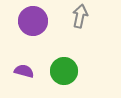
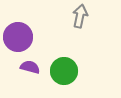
purple circle: moved 15 px left, 16 px down
purple semicircle: moved 6 px right, 4 px up
